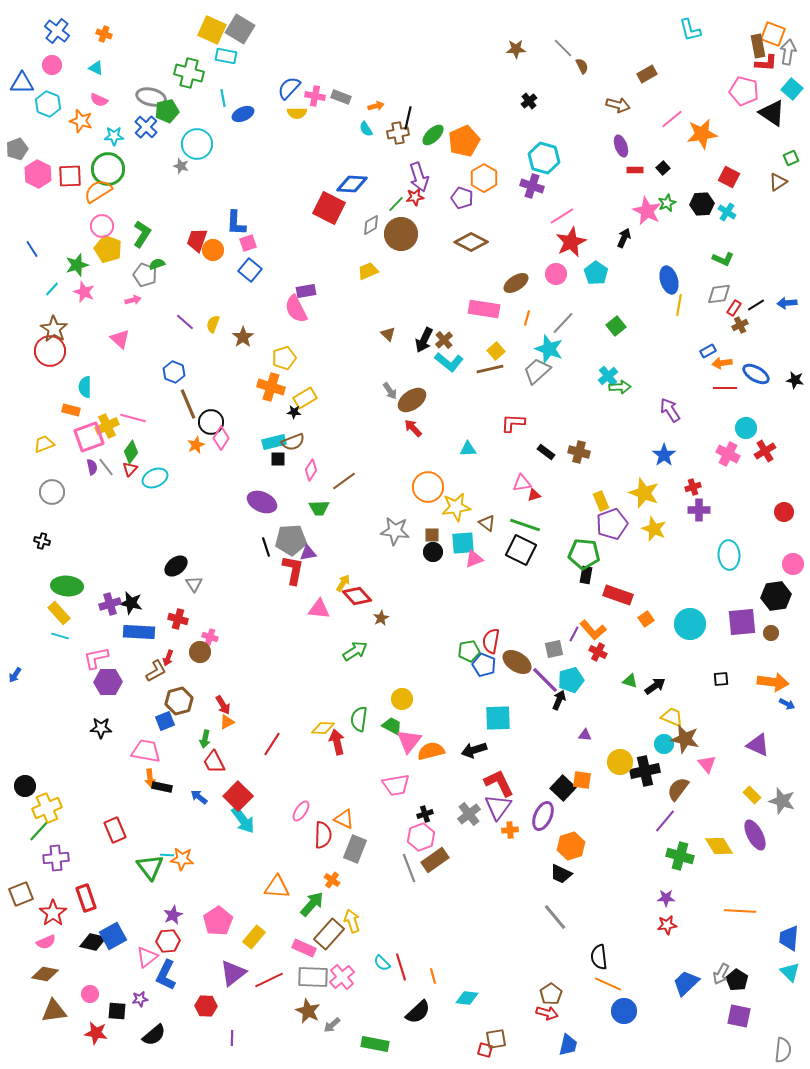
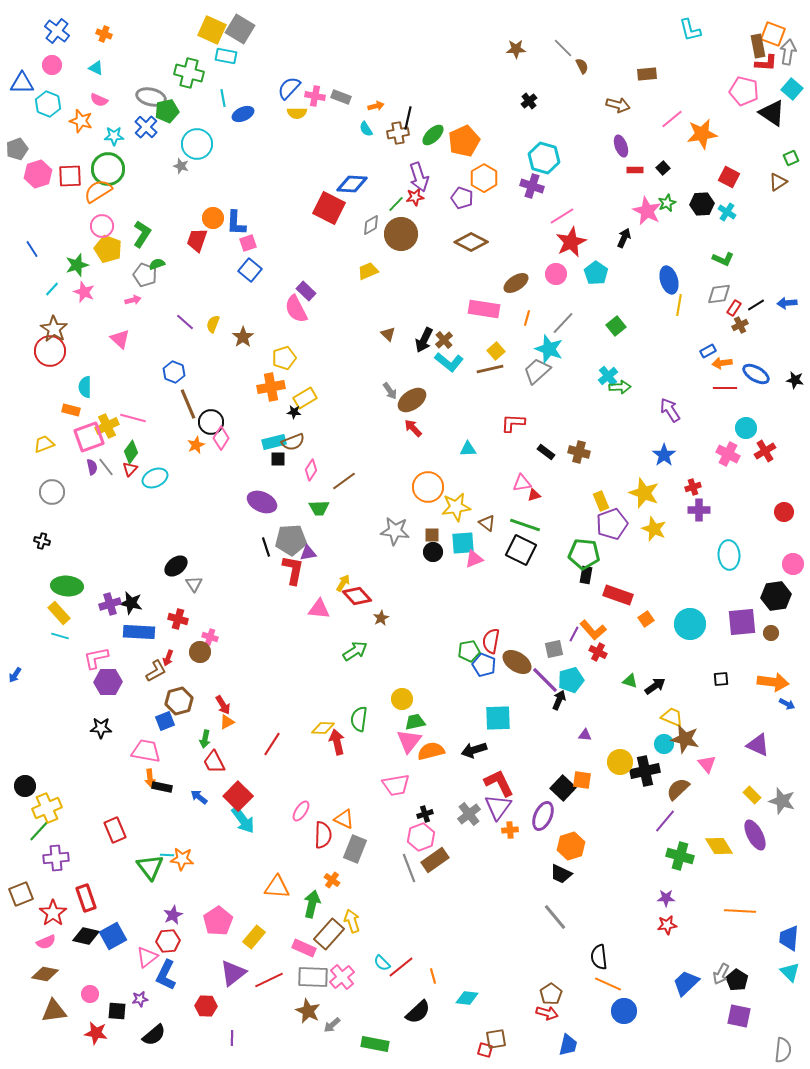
brown rectangle at (647, 74): rotated 24 degrees clockwise
pink hexagon at (38, 174): rotated 16 degrees clockwise
orange circle at (213, 250): moved 32 px up
purple rectangle at (306, 291): rotated 54 degrees clockwise
orange cross at (271, 387): rotated 28 degrees counterclockwise
green trapezoid at (392, 726): moved 23 px right, 4 px up; rotated 40 degrees counterclockwise
brown semicircle at (678, 789): rotated 10 degrees clockwise
green arrow at (312, 904): rotated 28 degrees counterclockwise
black diamond at (93, 942): moved 7 px left, 6 px up
red line at (401, 967): rotated 68 degrees clockwise
